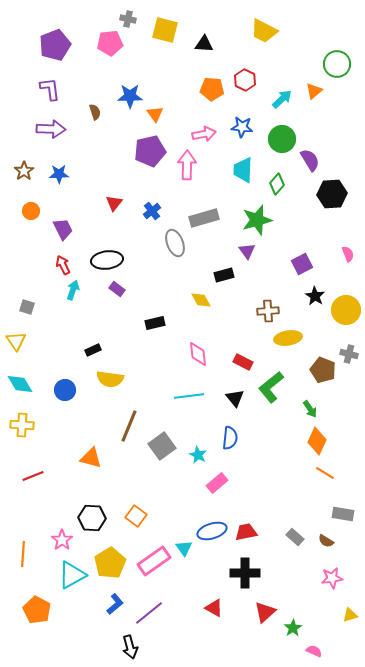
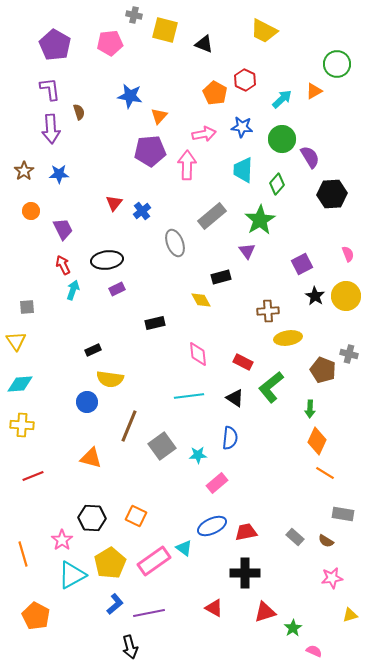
gray cross at (128, 19): moved 6 px right, 4 px up
black triangle at (204, 44): rotated 18 degrees clockwise
purple pentagon at (55, 45): rotated 20 degrees counterclockwise
orange pentagon at (212, 89): moved 3 px right, 4 px down; rotated 25 degrees clockwise
orange triangle at (314, 91): rotated 12 degrees clockwise
blue star at (130, 96): rotated 10 degrees clockwise
brown semicircle at (95, 112): moved 16 px left
orange triangle at (155, 114): moved 4 px right, 2 px down; rotated 18 degrees clockwise
purple arrow at (51, 129): rotated 84 degrees clockwise
purple pentagon at (150, 151): rotated 8 degrees clockwise
purple semicircle at (310, 160): moved 3 px up
blue cross at (152, 211): moved 10 px left
gray rectangle at (204, 218): moved 8 px right, 2 px up; rotated 24 degrees counterclockwise
green star at (257, 220): moved 3 px right; rotated 16 degrees counterclockwise
black rectangle at (224, 275): moved 3 px left, 2 px down
purple rectangle at (117, 289): rotated 63 degrees counterclockwise
gray square at (27, 307): rotated 21 degrees counterclockwise
yellow circle at (346, 310): moved 14 px up
cyan diamond at (20, 384): rotated 64 degrees counterclockwise
blue circle at (65, 390): moved 22 px right, 12 px down
black triangle at (235, 398): rotated 18 degrees counterclockwise
green arrow at (310, 409): rotated 36 degrees clockwise
cyan star at (198, 455): rotated 30 degrees counterclockwise
orange square at (136, 516): rotated 10 degrees counterclockwise
blue ellipse at (212, 531): moved 5 px up; rotated 8 degrees counterclockwise
cyan triangle at (184, 548): rotated 18 degrees counterclockwise
orange line at (23, 554): rotated 20 degrees counterclockwise
orange pentagon at (37, 610): moved 1 px left, 6 px down
red triangle at (265, 612): rotated 25 degrees clockwise
purple line at (149, 613): rotated 28 degrees clockwise
